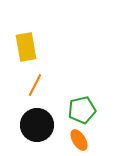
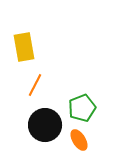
yellow rectangle: moved 2 px left
green pentagon: moved 2 px up; rotated 8 degrees counterclockwise
black circle: moved 8 px right
